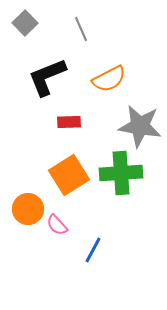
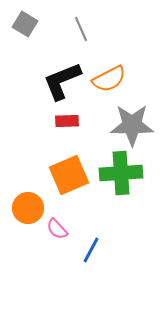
gray square: moved 1 px down; rotated 15 degrees counterclockwise
black L-shape: moved 15 px right, 4 px down
red rectangle: moved 2 px left, 1 px up
gray star: moved 8 px left, 1 px up; rotated 9 degrees counterclockwise
orange square: rotated 9 degrees clockwise
orange circle: moved 1 px up
pink semicircle: moved 4 px down
blue line: moved 2 px left
